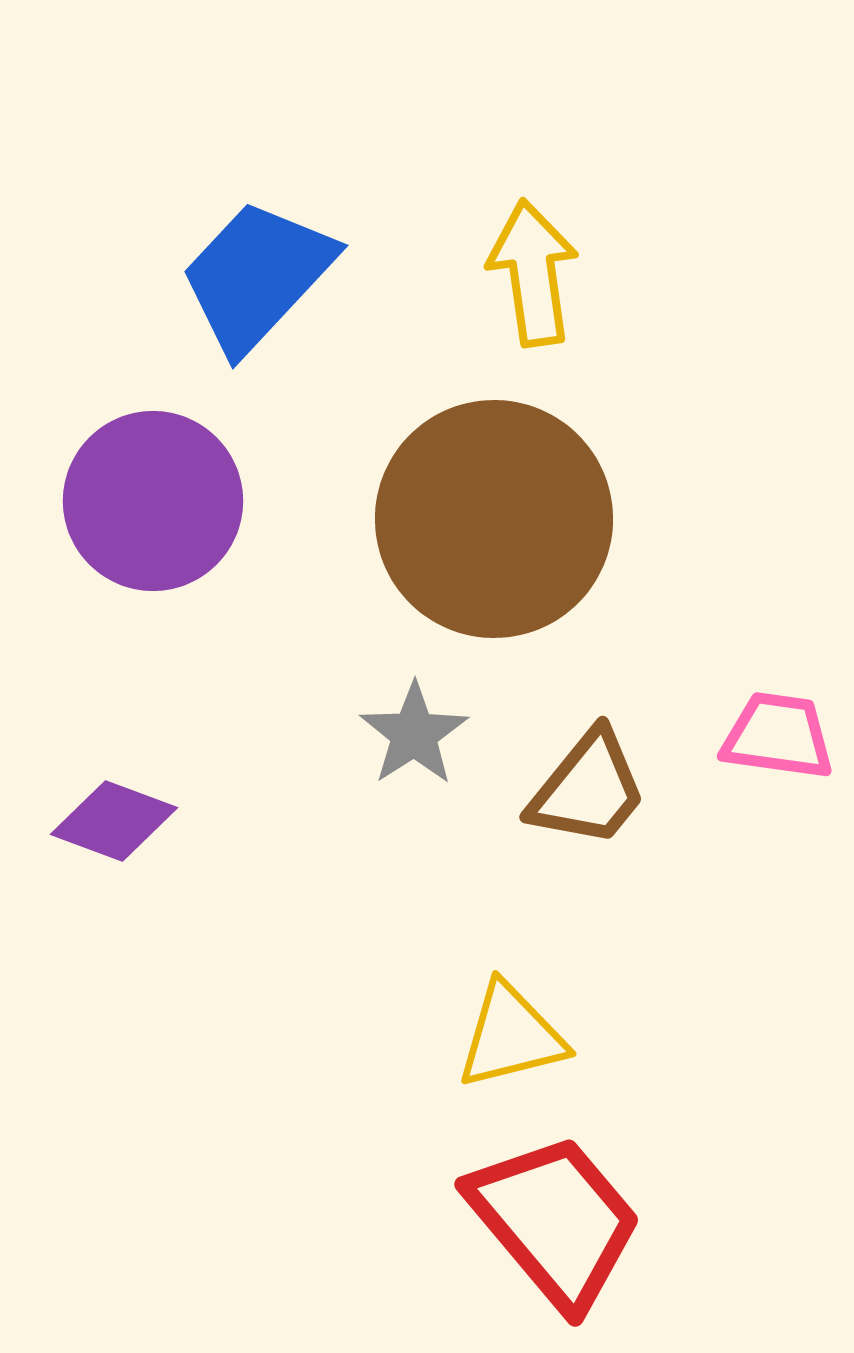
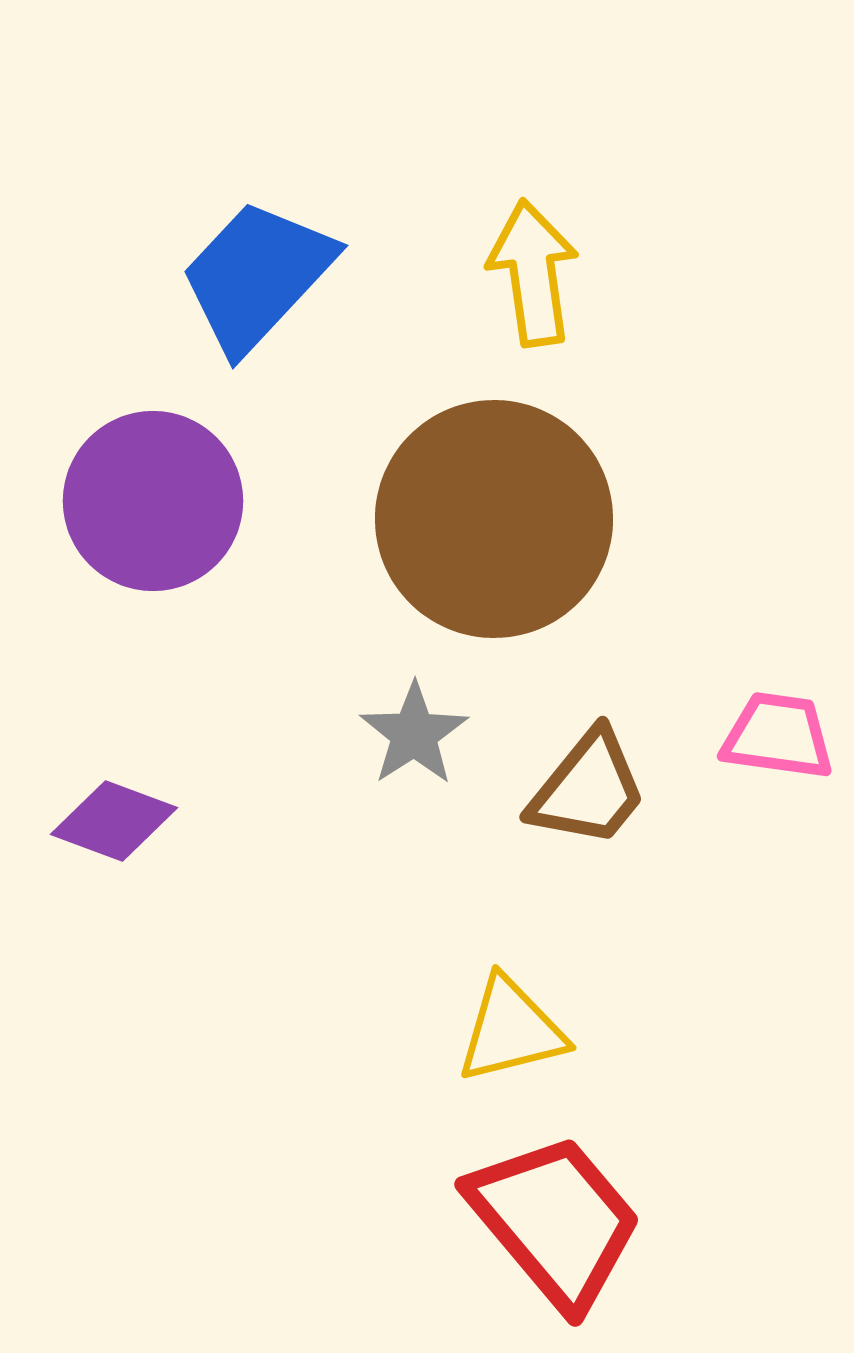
yellow triangle: moved 6 px up
